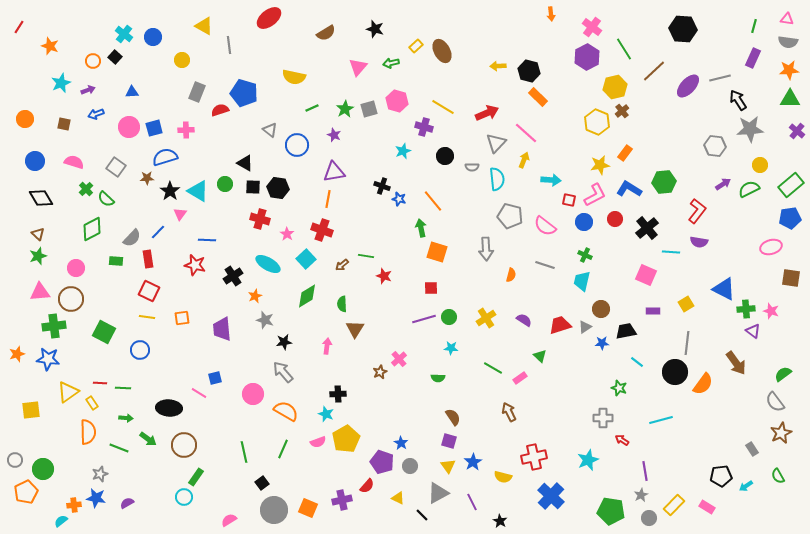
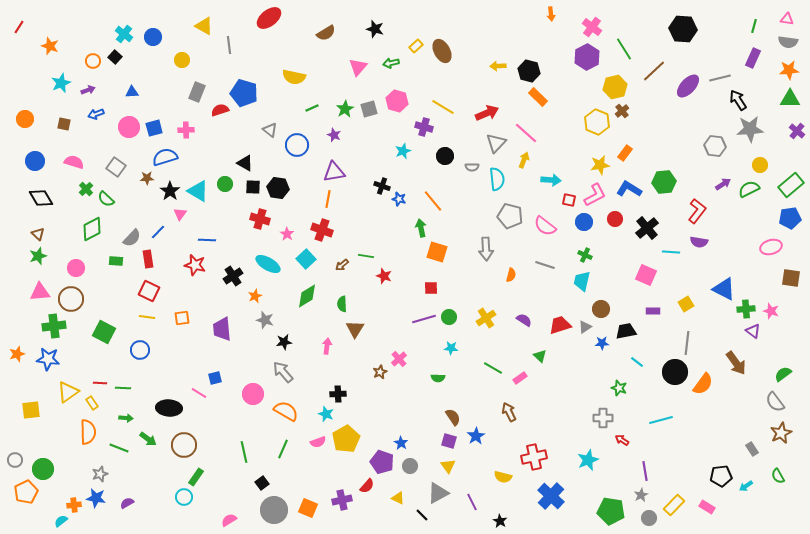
blue star at (473, 462): moved 3 px right, 26 px up
